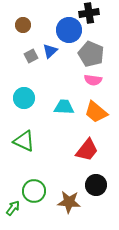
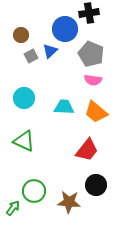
brown circle: moved 2 px left, 10 px down
blue circle: moved 4 px left, 1 px up
